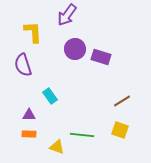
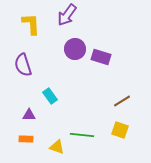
yellow L-shape: moved 2 px left, 8 px up
orange rectangle: moved 3 px left, 5 px down
